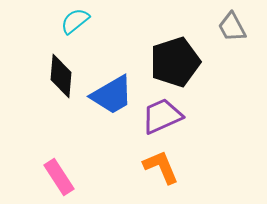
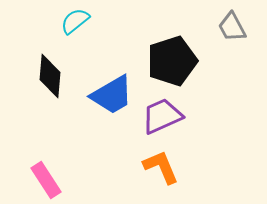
black pentagon: moved 3 px left, 1 px up
black diamond: moved 11 px left
pink rectangle: moved 13 px left, 3 px down
